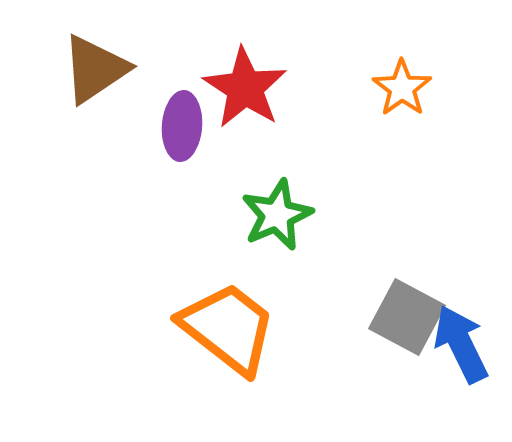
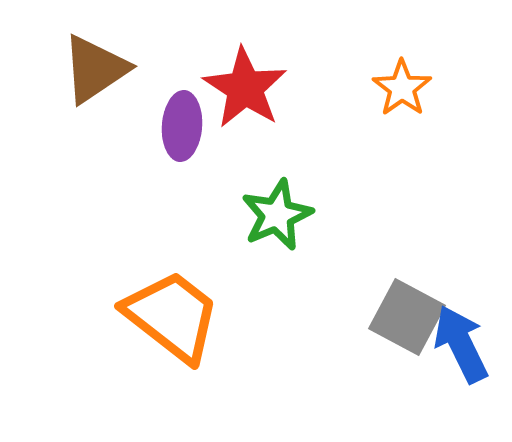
orange trapezoid: moved 56 px left, 12 px up
